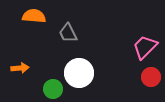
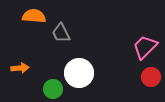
gray trapezoid: moved 7 px left
